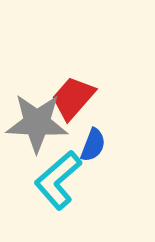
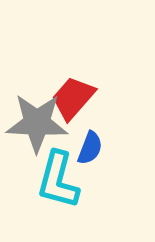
blue semicircle: moved 3 px left, 3 px down
cyan L-shape: rotated 34 degrees counterclockwise
